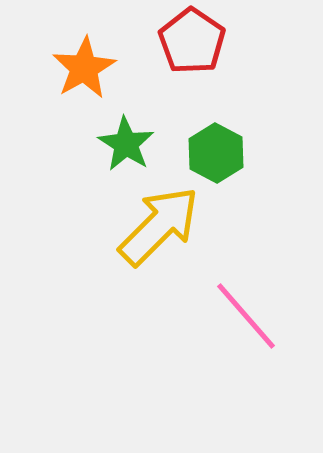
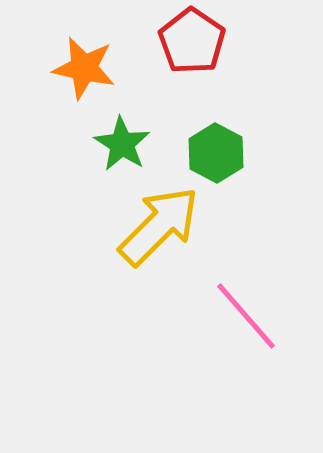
orange star: rotated 30 degrees counterclockwise
green star: moved 4 px left
